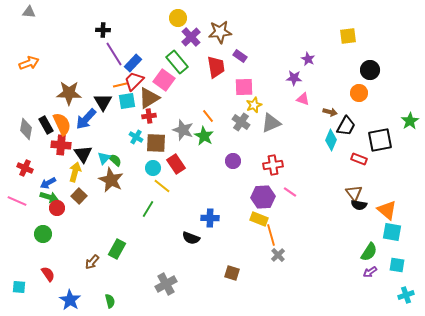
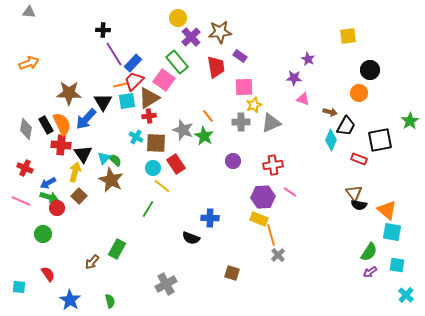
gray cross at (241, 122): rotated 36 degrees counterclockwise
pink line at (17, 201): moved 4 px right
cyan cross at (406, 295): rotated 28 degrees counterclockwise
